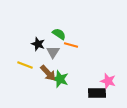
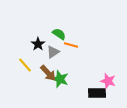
black star: rotated 16 degrees clockwise
gray triangle: rotated 24 degrees clockwise
yellow line: rotated 28 degrees clockwise
